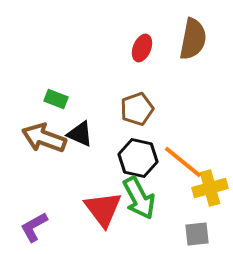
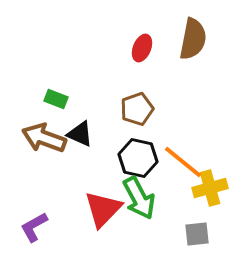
red triangle: rotated 21 degrees clockwise
